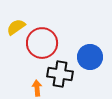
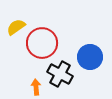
black cross: rotated 20 degrees clockwise
orange arrow: moved 1 px left, 1 px up
